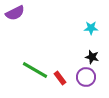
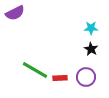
black star: moved 1 px left, 8 px up; rotated 16 degrees clockwise
red rectangle: rotated 56 degrees counterclockwise
